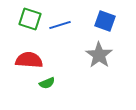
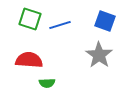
green semicircle: rotated 21 degrees clockwise
